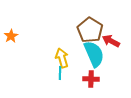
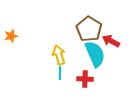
brown pentagon: moved 1 px left, 1 px up
orange star: rotated 16 degrees clockwise
cyan semicircle: moved 1 px right
yellow arrow: moved 3 px left, 3 px up
red cross: moved 6 px left
